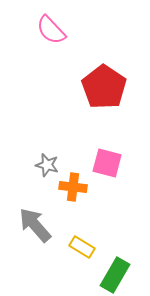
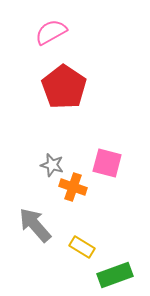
pink semicircle: moved 2 px down; rotated 104 degrees clockwise
red pentagon: moved 40 px left
gray star: moved 5 px right
orange cross: rotated 12 degrees clockwise
green rectangle: rotated 40 degrees clockwise
